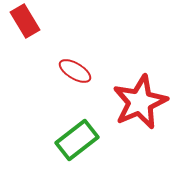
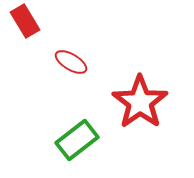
red ellipse: moved 4 px left, 9 px up
red star: rotated 12 degrees counterclockwise
